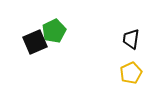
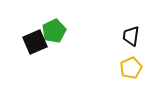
black trapezoid: moved 3 px up
yellow pentagon: moved 5 px up
